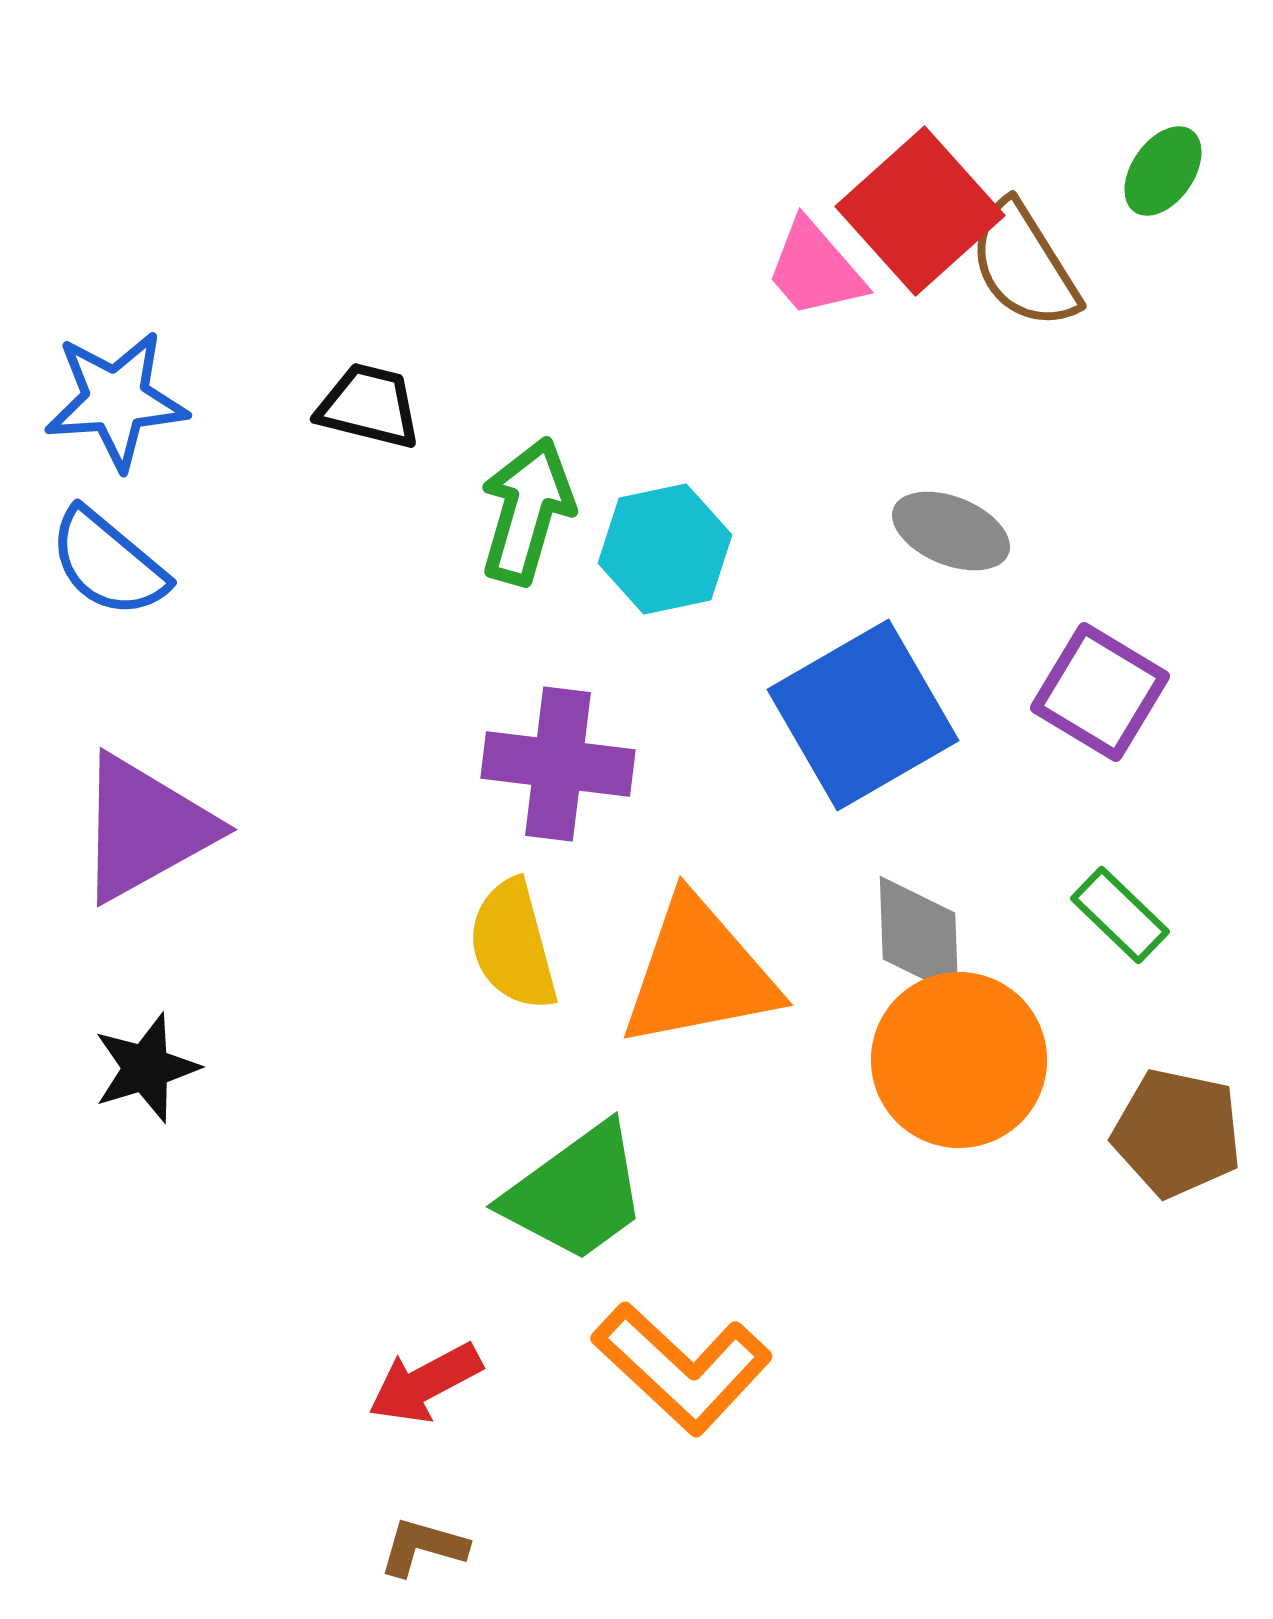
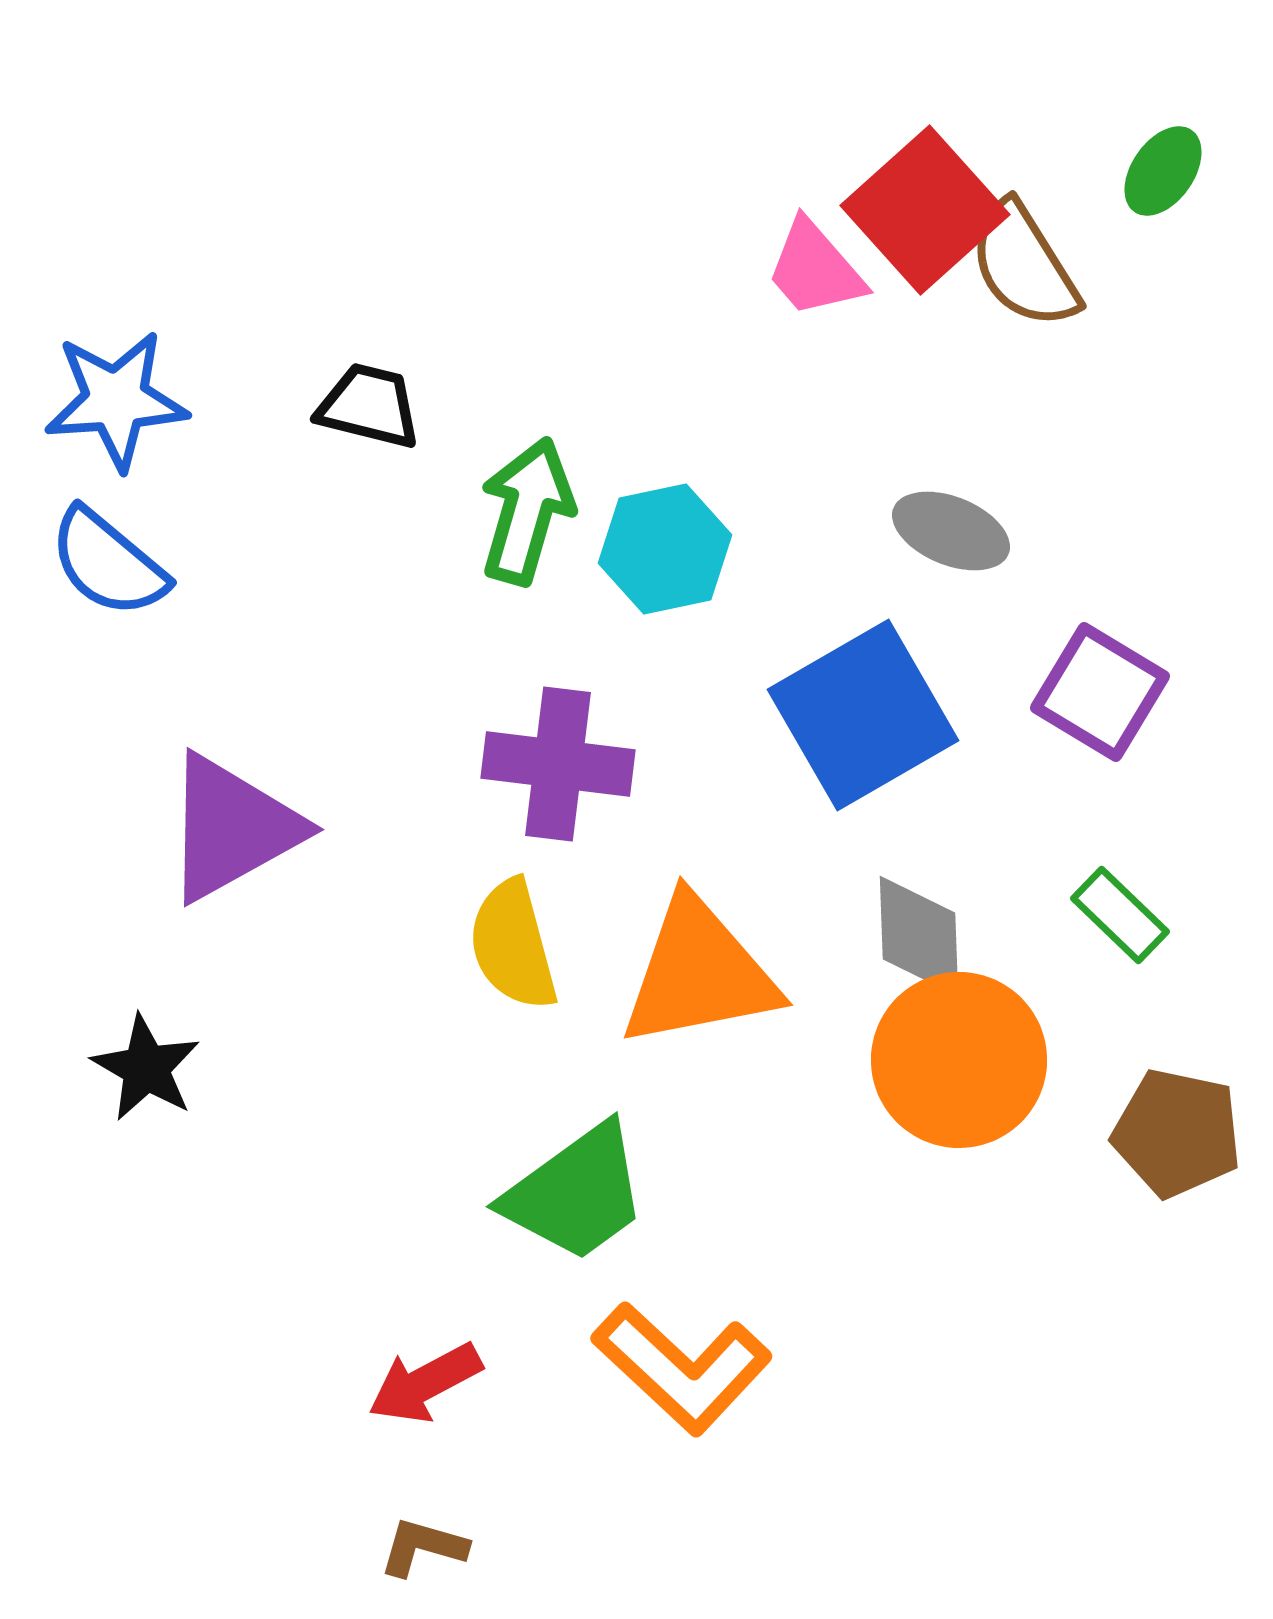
red square: moved 5 px right, 1 px up
purple triangle: moved 87 px right
black star: rotated 25 degrees counterclockwise
